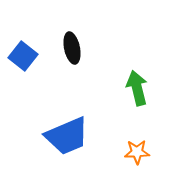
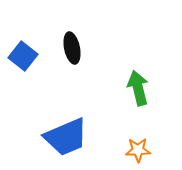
green arrow: moved 1 px right
blue trapezoid: moved 1 px left, 1 px down
orange star: moved 1 px right, 2 px up
